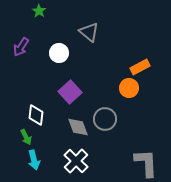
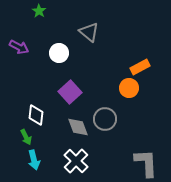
purple arrow: moved 2 px left; rotated 96 degrees counterclockwise
